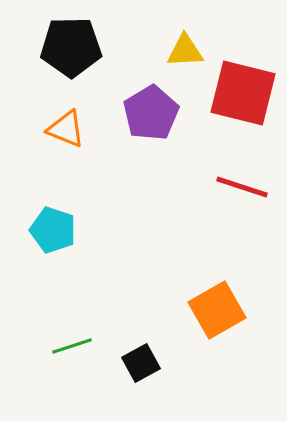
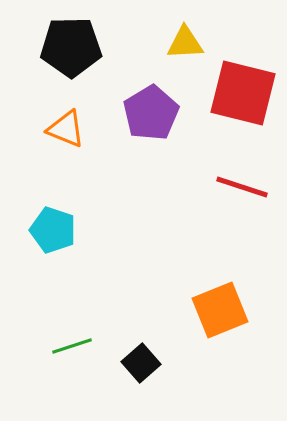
yellow triangle: moved 8 px up
orange square: moved 3 px right; rotated 8 degrees clockwise
black square: rotated 12 degrees counterclockwise
